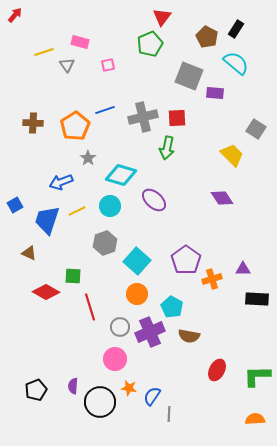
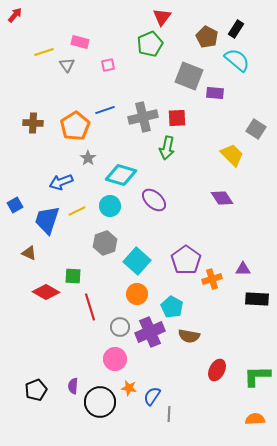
cyan semicircle at (236, 63): moved 1 px right, 3 px up
